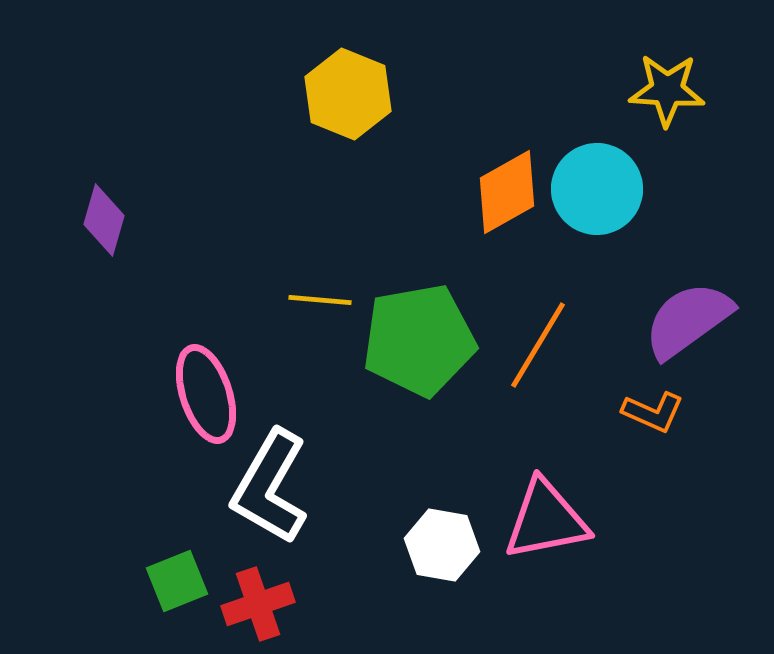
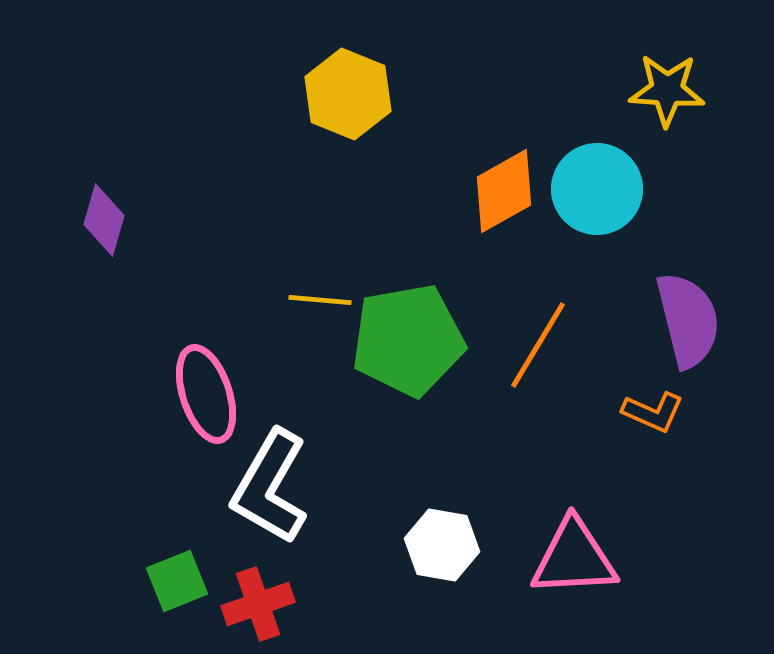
orange diamond: moved 3 px left, 1 px up
purple semicircle: rotated 112 degrees clockwise
green pentagon: moved 11 px left
pink triangle: moved 28 px right, 38 px down; rotated 8 degrees clockwise
